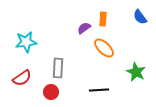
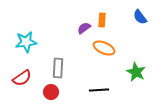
orange rectangle: moved 1 px left, 1 px down
orange ellipse: rotated 20 degrees counterclockwise
